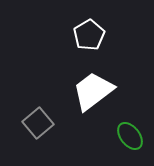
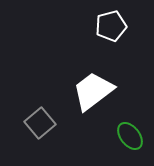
white pentagon: moved 22 px right, 9 px up; rotated 16 degrees clockwise
gray square: moved 2 px right
